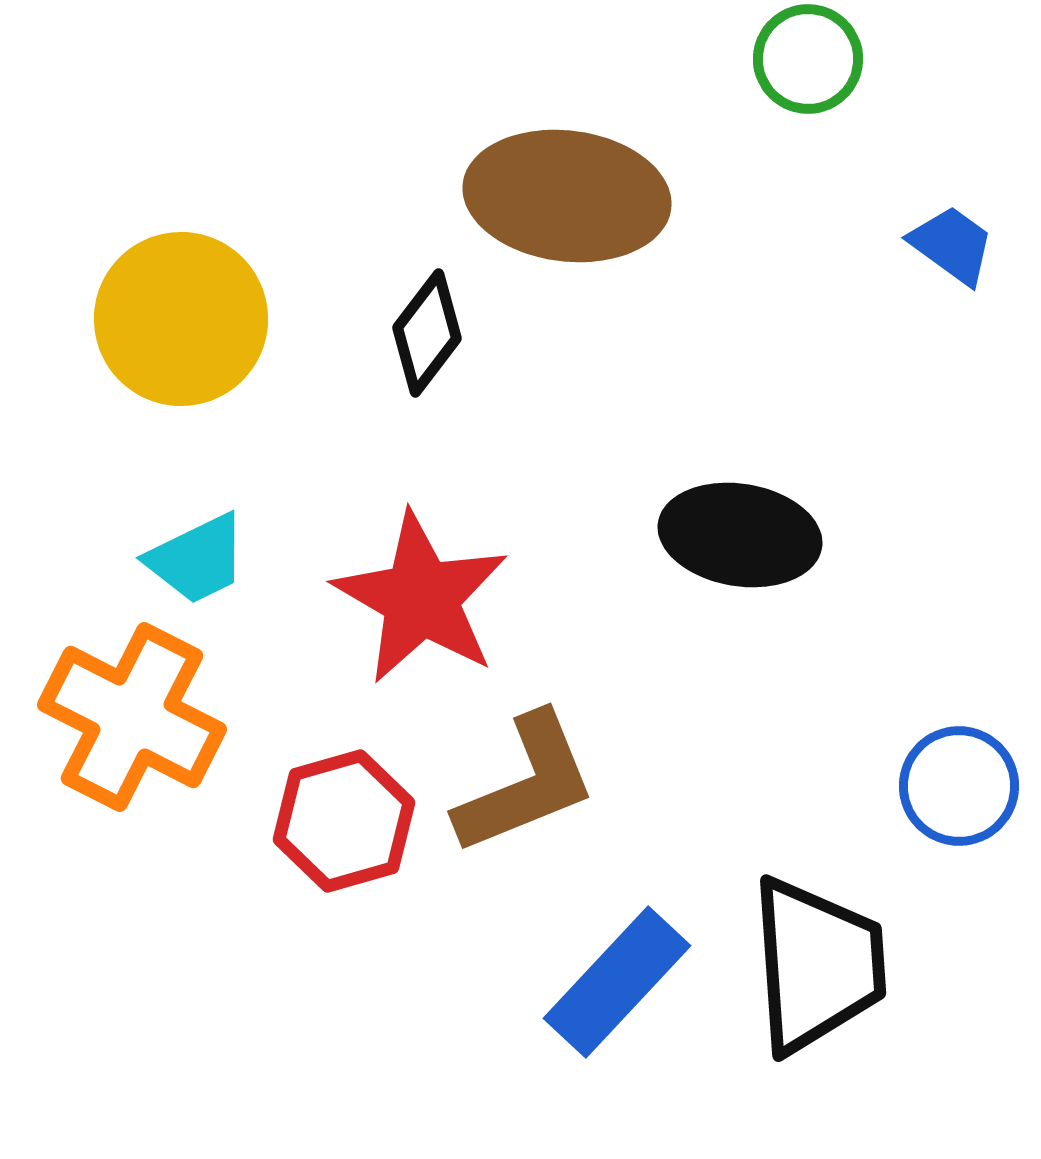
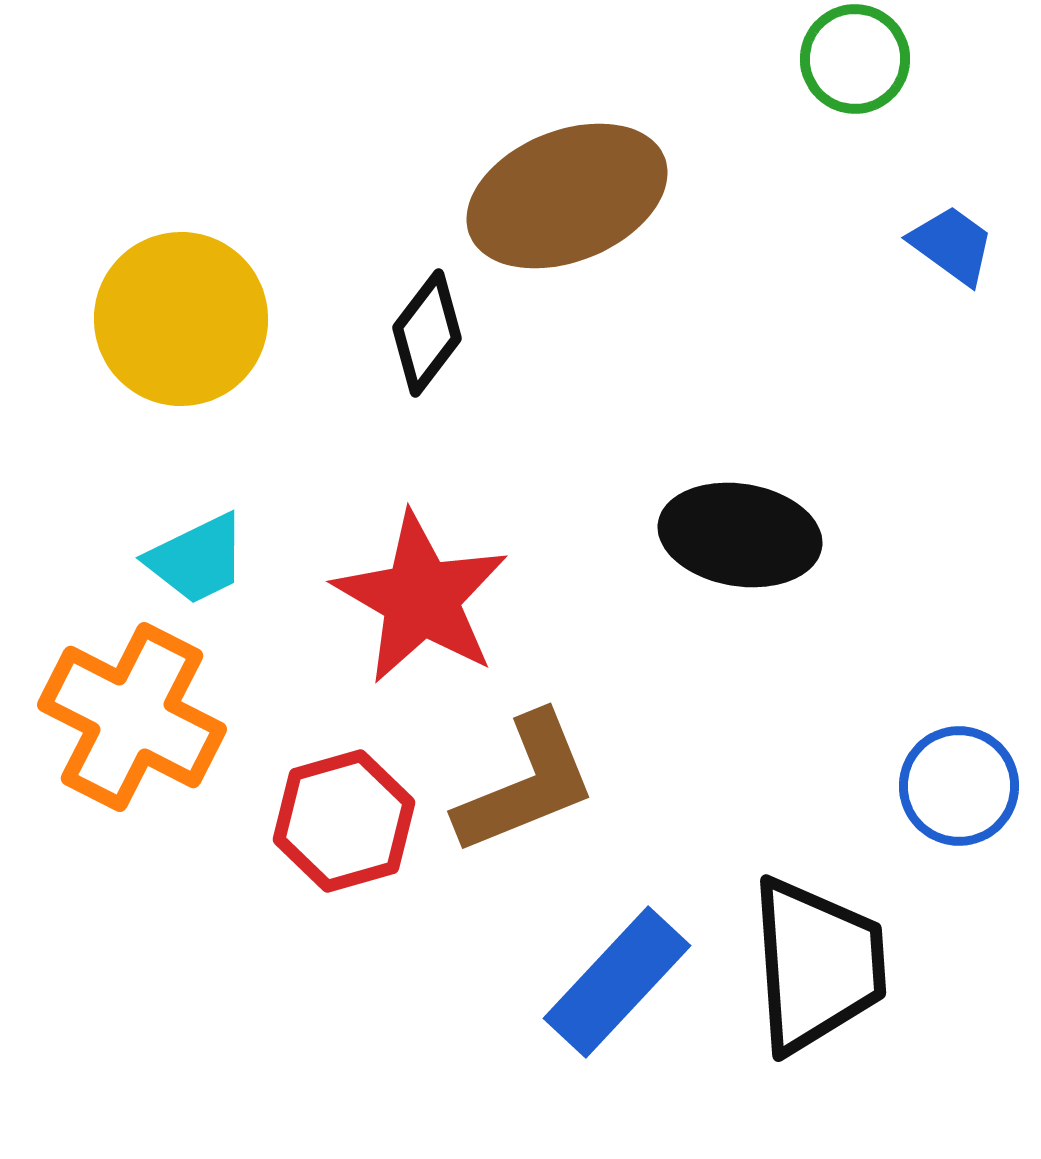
green circle: moved 47 px right
brown ellipse: rotated 29 degrees counterclockwise
